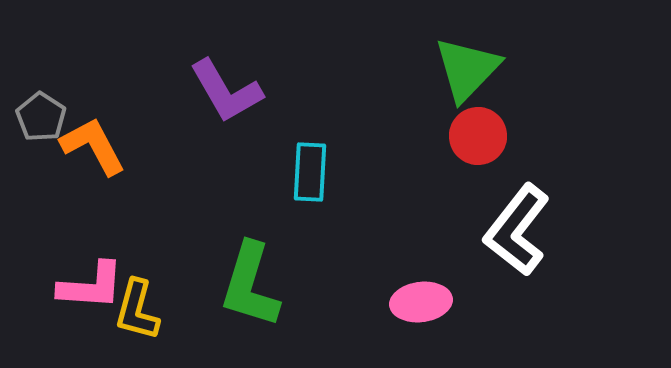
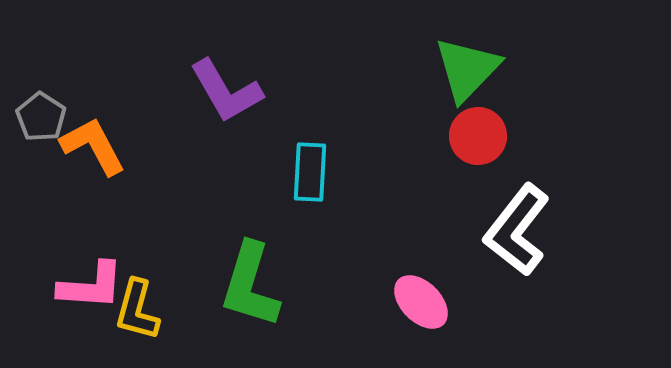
pink ellipse: rotated 52 degrees clockwise
